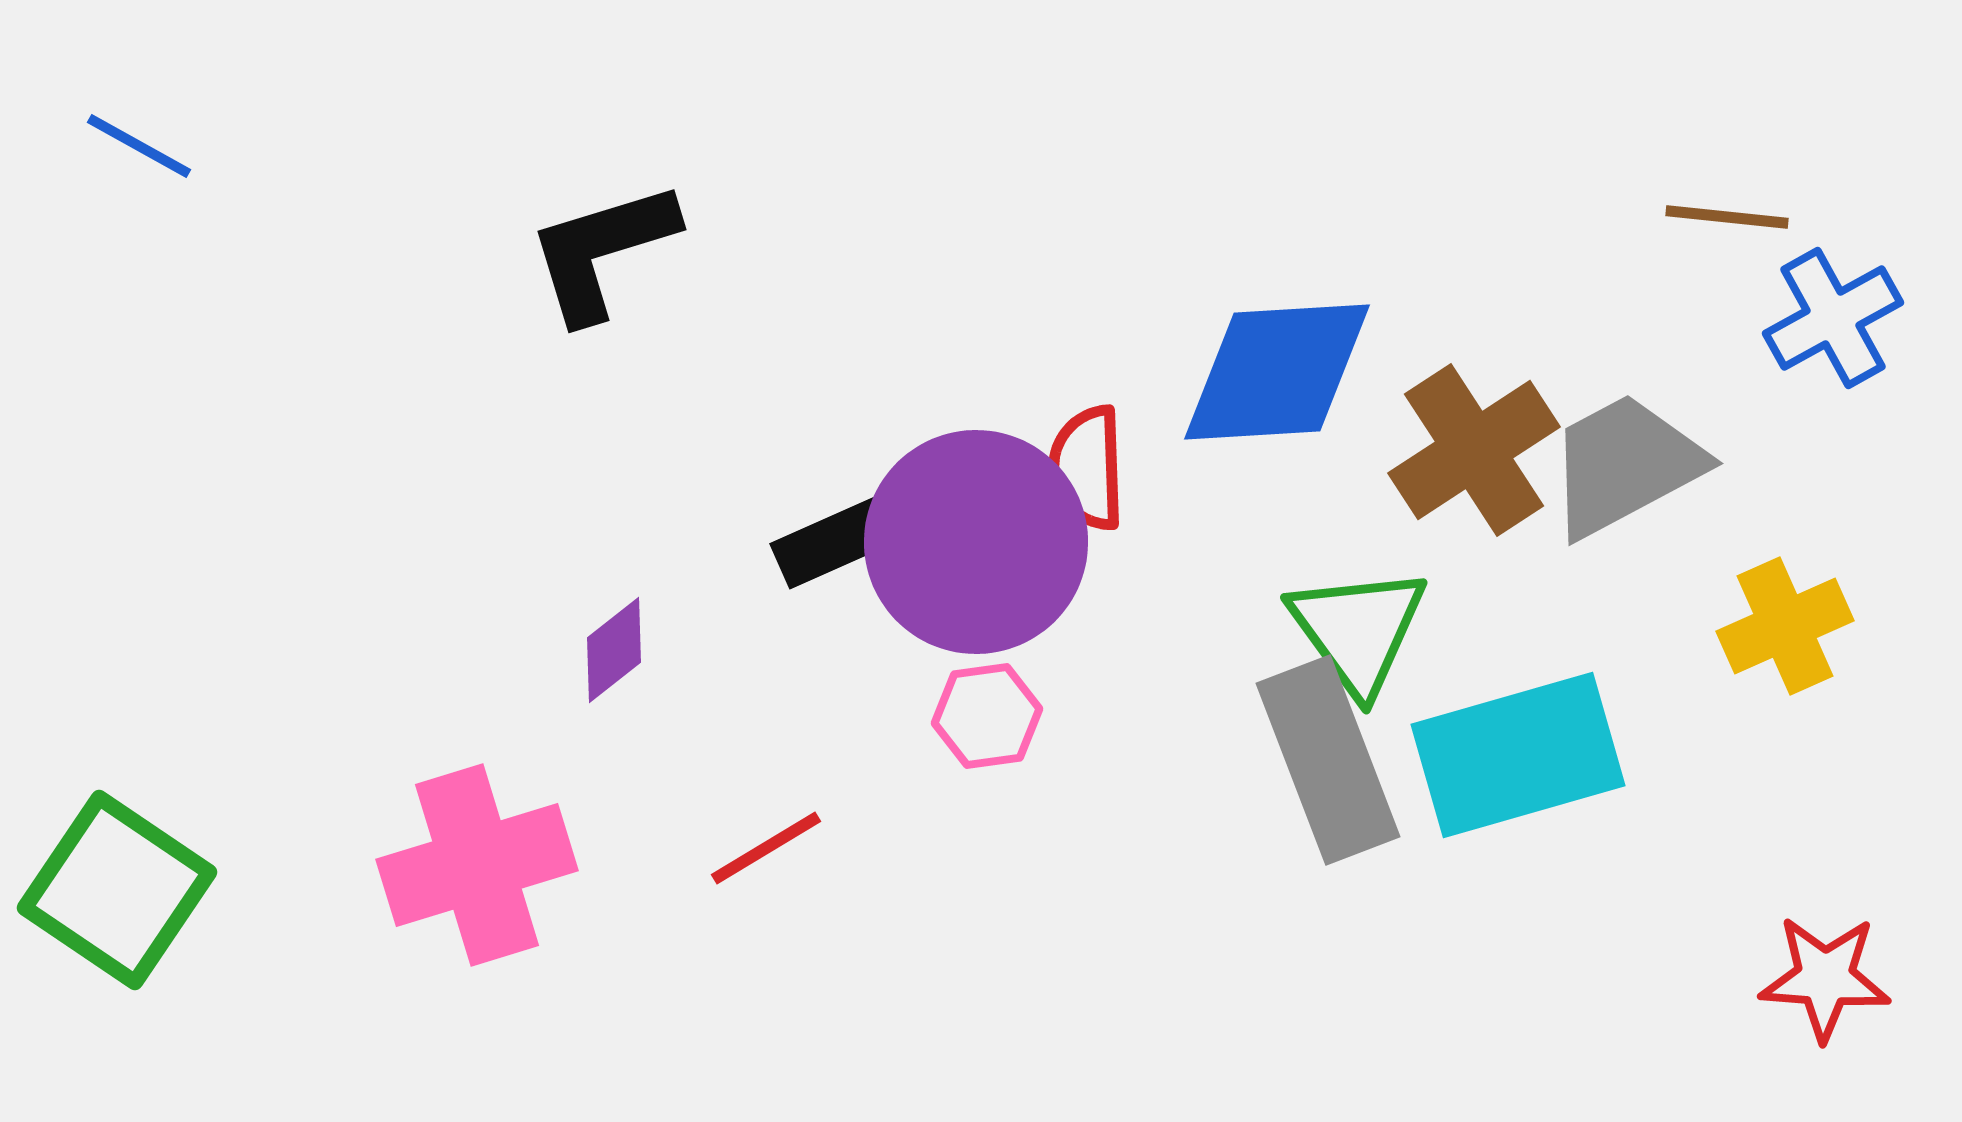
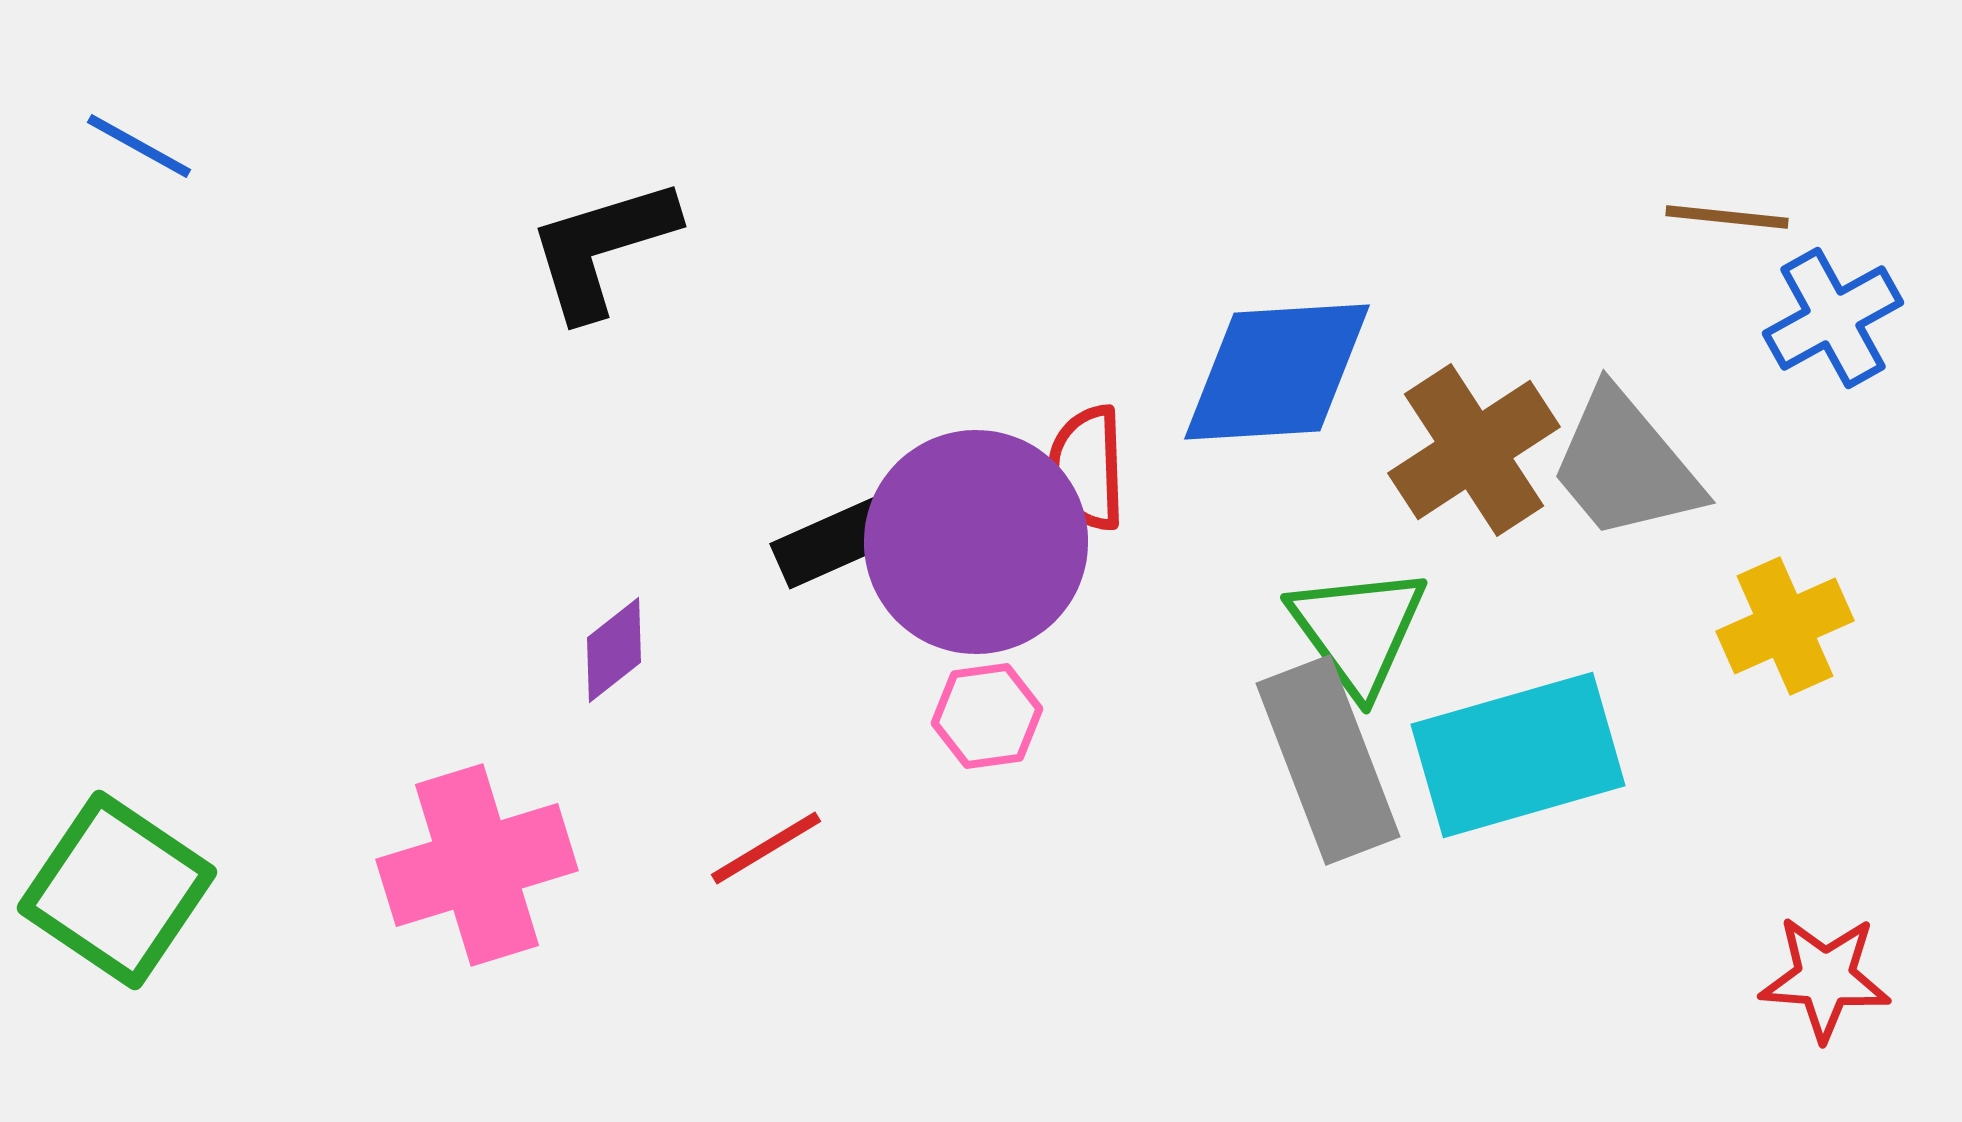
black L-shape: moved 3 px up
gray trapezoid: rotated 102 degrees counterclockwise
